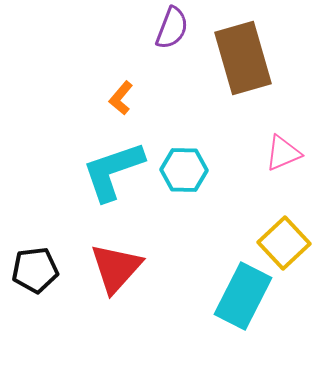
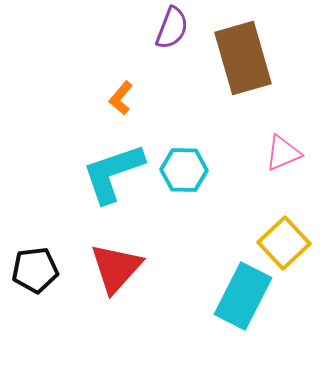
cyan L-shape: moved 2 px down
